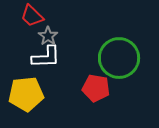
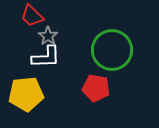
green circle: moved 7 px left, 8 px up
